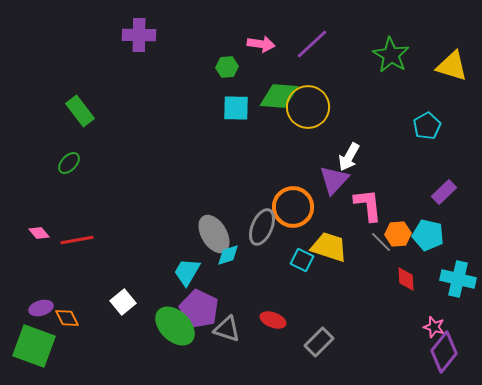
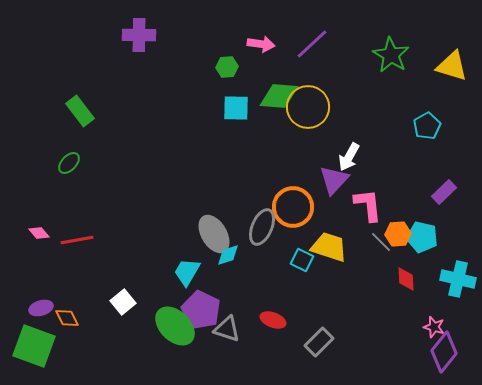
cyan pentagon at (428, 235): moved 6 px left, 2 px down
purple pentagon at (199, 309): moved 2 px right, 1 px down
